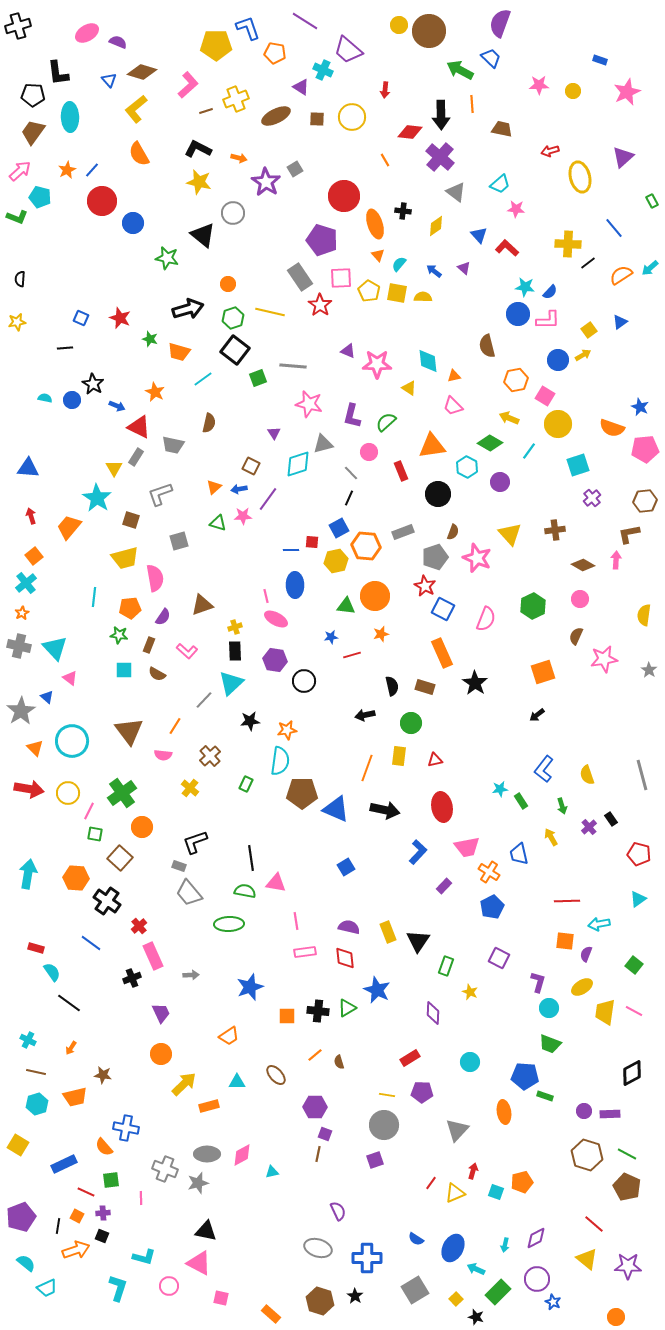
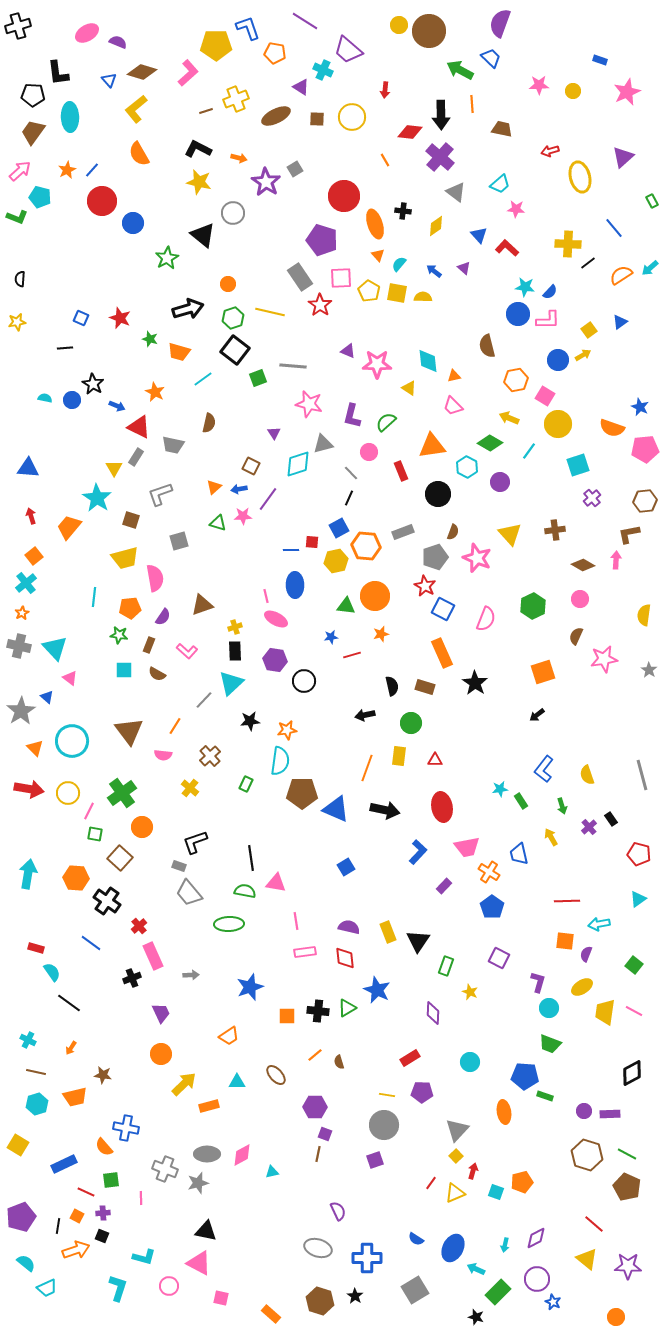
pink L-shape at (188, 85): moved 12 px up
green star at (167, 258): rotated 30 degrees clockwise
red triangle at (435, 760): rotated 14 degrees clockwise
blue pentagon at (492, 907): rotated 10 degrees counterclockwise
yellow square at (456, 1299): moved 143 px up
